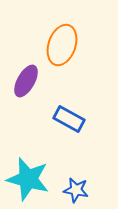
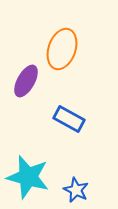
orange ellipse: moved 4 px down
cyan star: moved 2 px up
blue star: rotated 15 degrees clockwise
